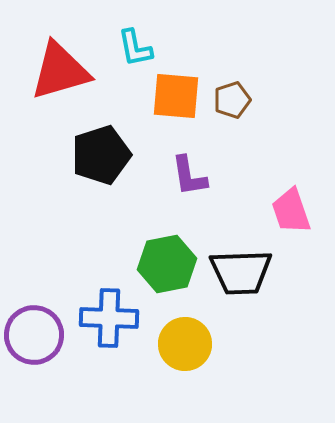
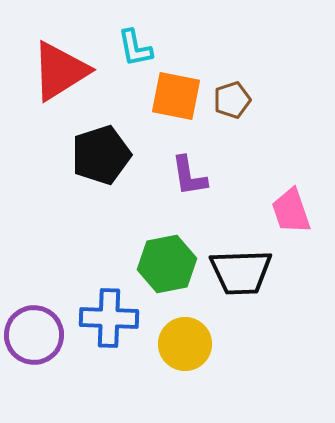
red triangle: rotated 16 degrees counterclockwise
orange square: rotated 6 degrees clockwise
